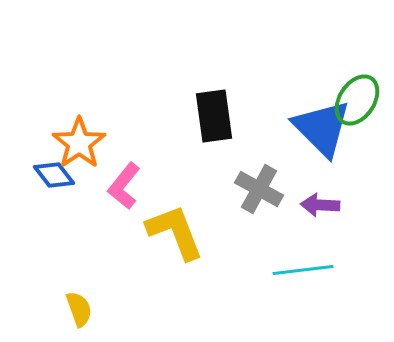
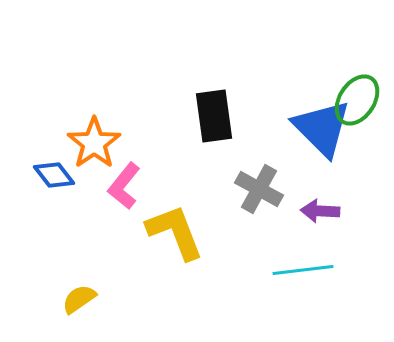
orange star: moved 15 px right
purple arrow: moved 6 px down
yellow semicircle: moved 10 px up; rotated 105 degrees counterclockwise
